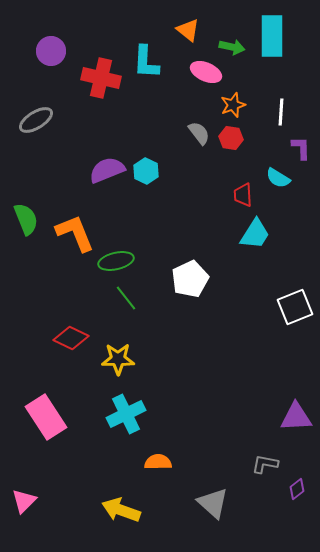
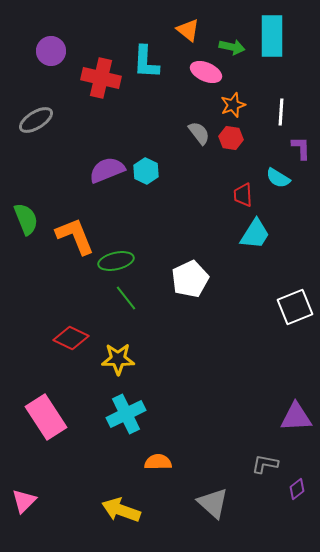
orange L-shape: moved 3 px down
